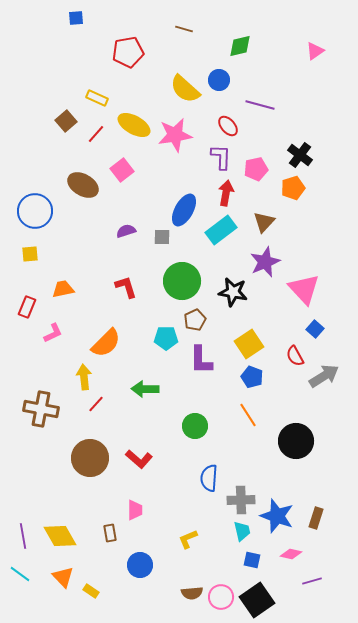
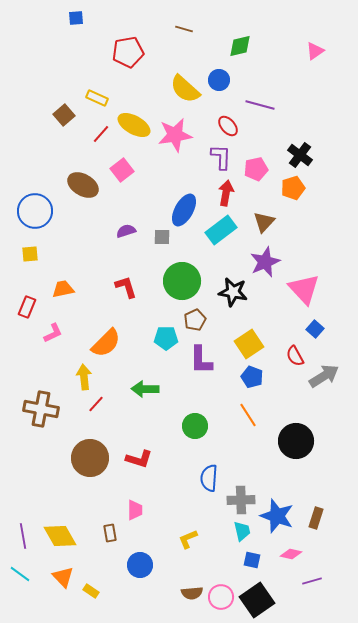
brown square at (66, 121): moved 2 px left, 6 px up
red line at (96, 134): moved 5 px right
red L-shape at (139, 459): rotated 24 degrees counterclockwise
